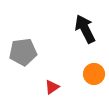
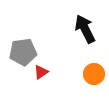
red triangle: moved 11 px left, 15 px up
